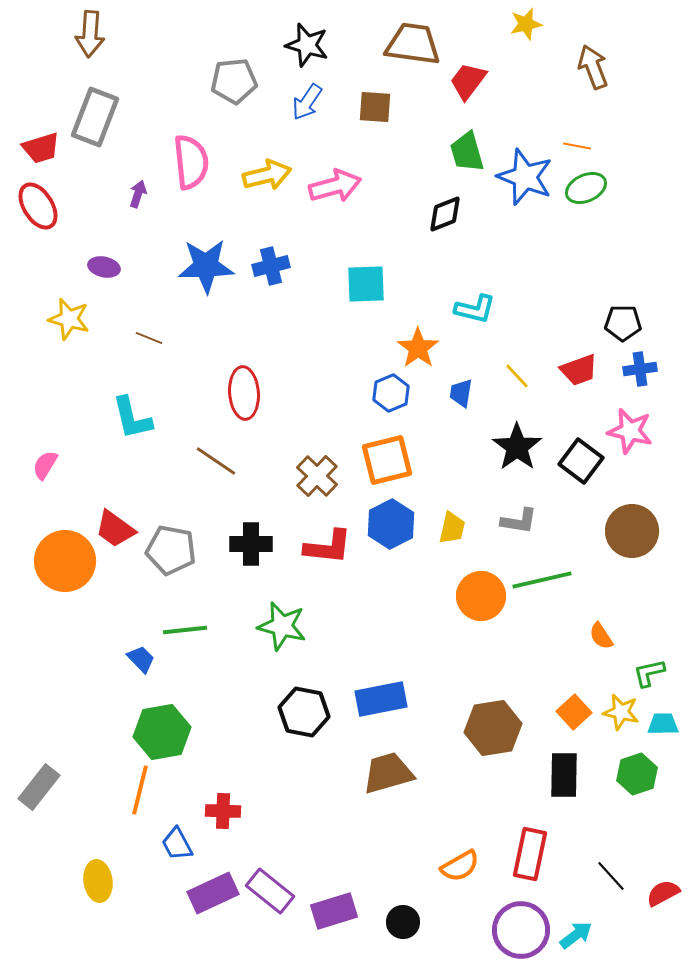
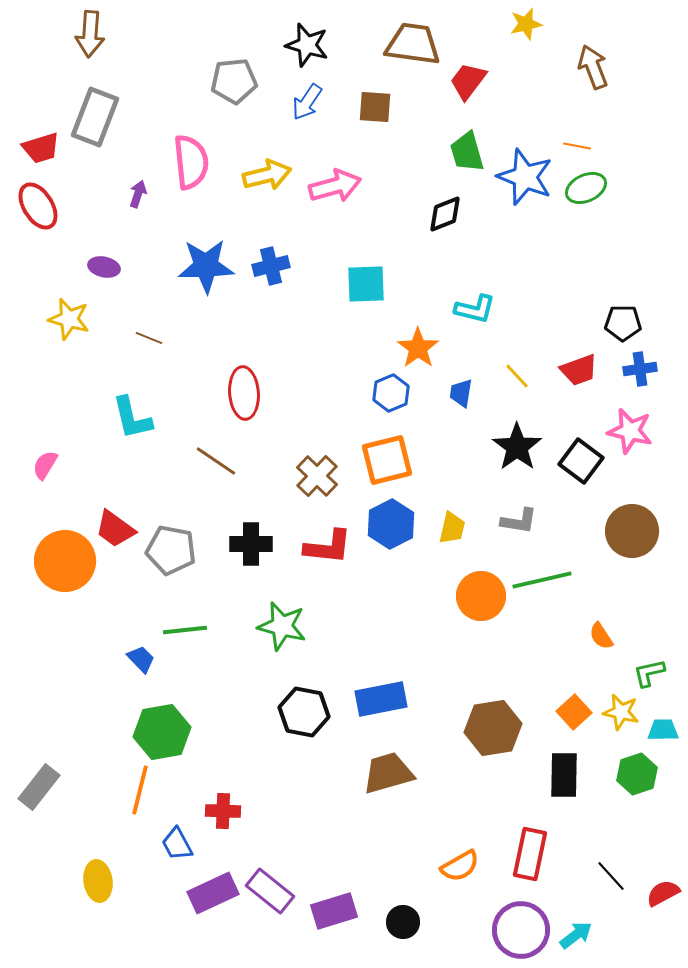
cyan trapezoid at (663, 724): moved 6 px down
